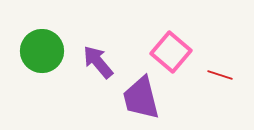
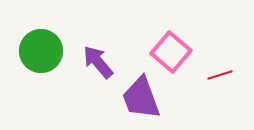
green circle: moved 1 px left
red line: rotated 35 degrees counterclockwise
purple trapezoid: rotated 6 degrees counterclockwise
